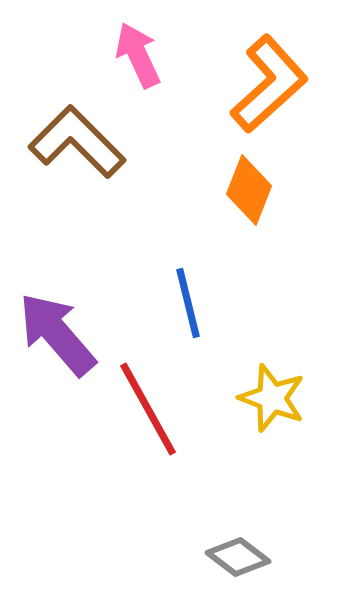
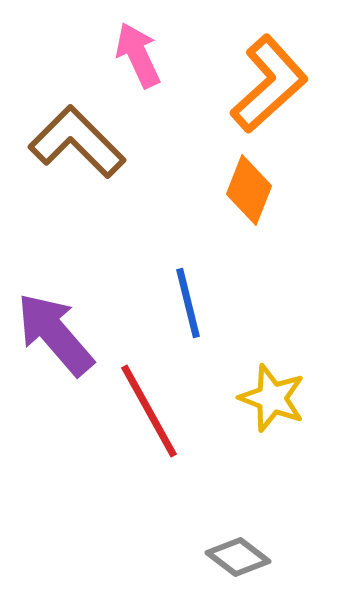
purple arrow: moved 2 px left
red line: moved 1 px right, 2 px down
